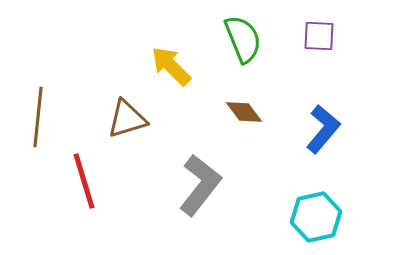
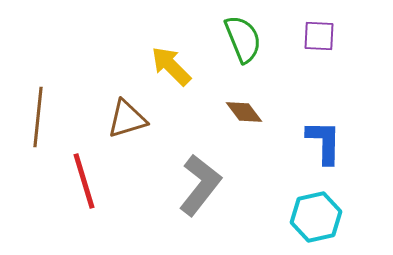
blue L-shape: moved 1 px right, 13 px down; rotated 39 degrees counterclockwise
